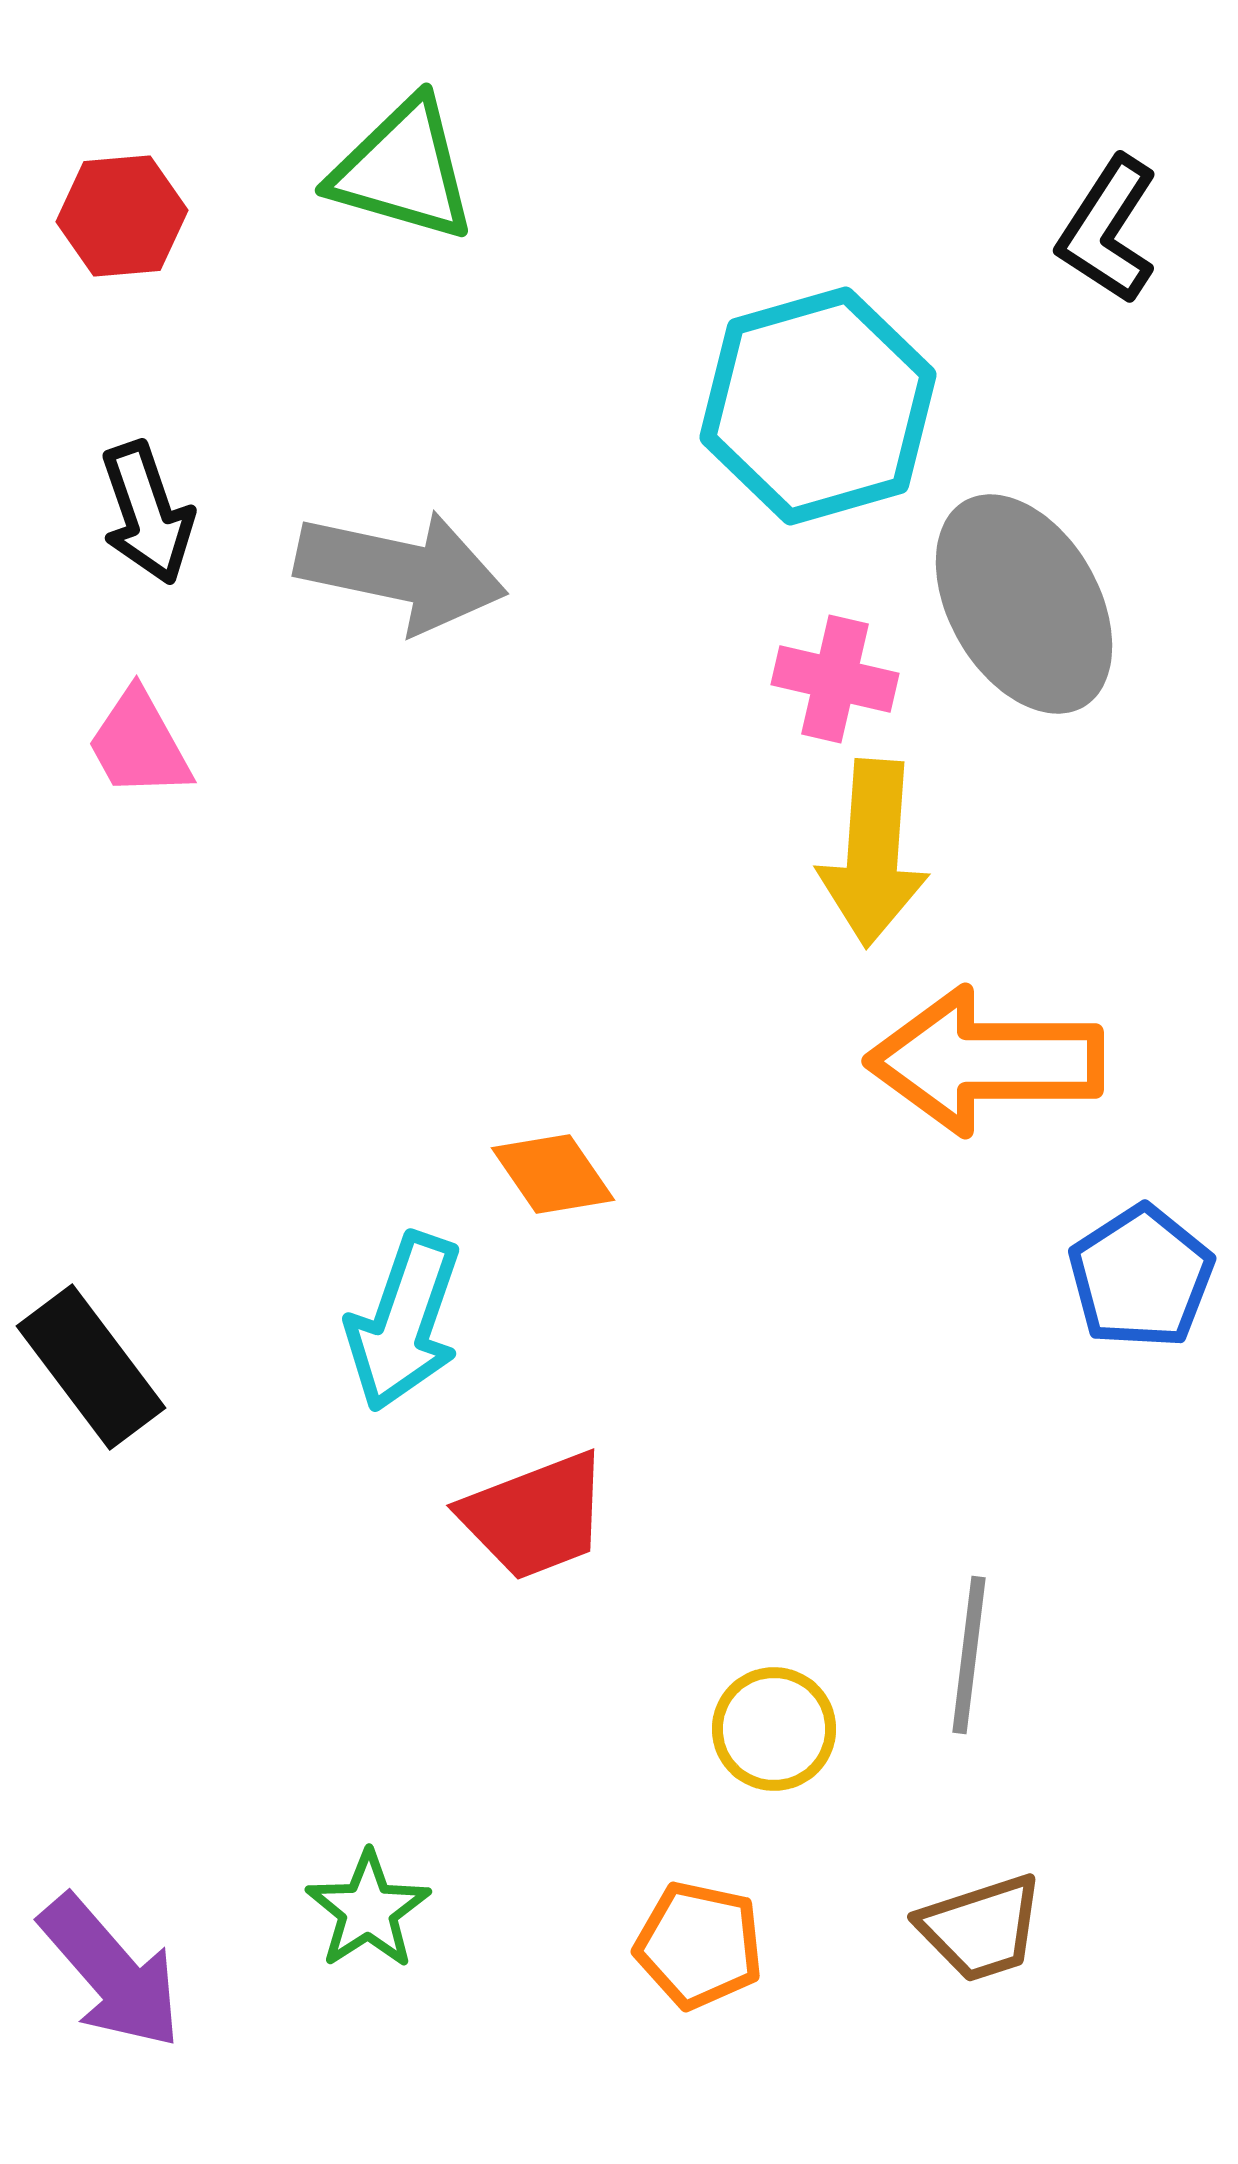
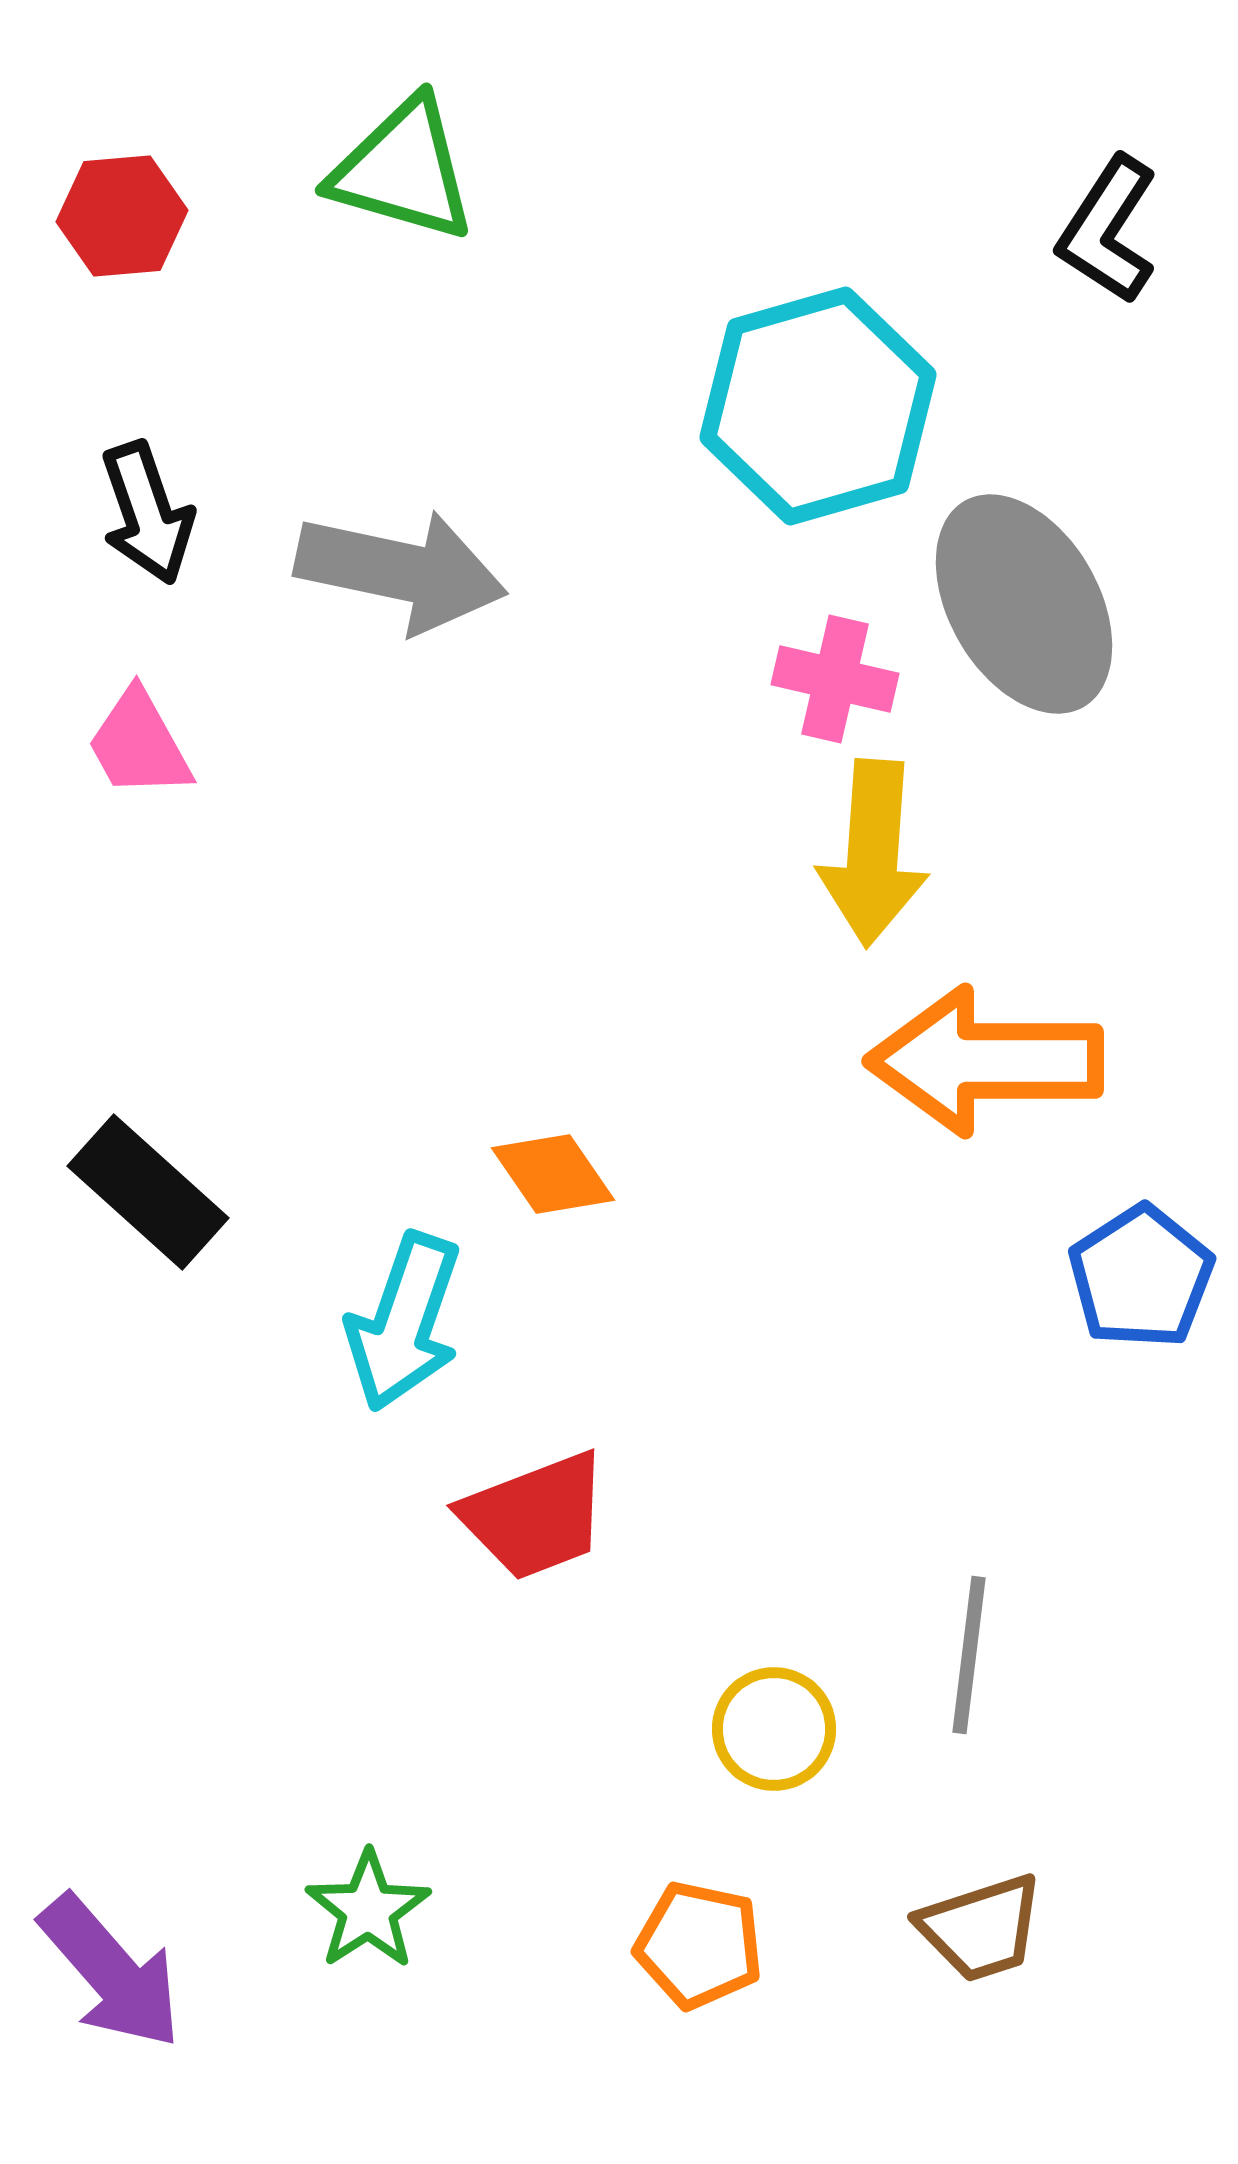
black rectangle: moved 57 px right, 175 px up; rotated 11 degrees counterclockwise
